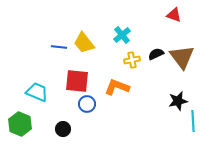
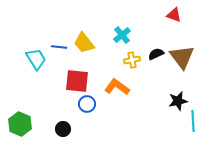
orange L-shape: rotated 15 degrees clockwise
cyan trapezoid: moved 1 px left, 33 px up; rotated 35 degrees clockwise
